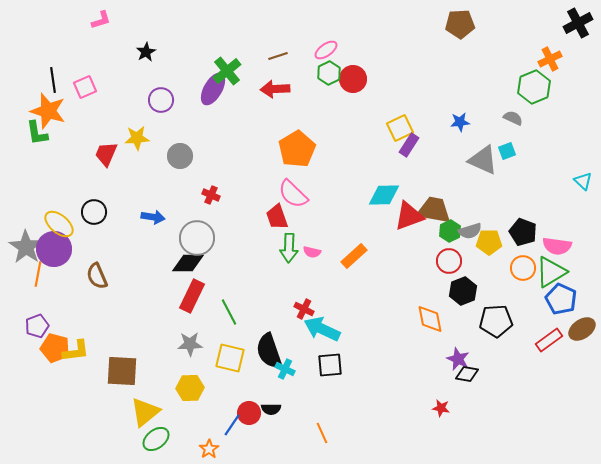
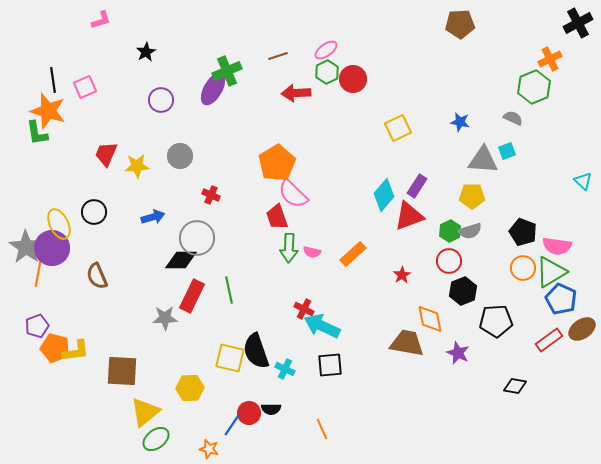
green cross at (227, 71): rotated 16 degrees clockwise
green hexagon at (329, 73): moved 2 px left, 1 px up
red arrow at (275, 89): moved 21 px right, 4 px down
blue star at (460, 122): rotated 18 degrees clockwise
yellow square at (400, 128): moved 2 px left
yellow star at (137, 138): moved 28 px down
purple rectangle at (409, 145): moved 8 px right, 41 px down
orange pentagon at (297, 149): moved 20 px left, 14 px down
gray triangle at (483, 160): rotated 20 degrees counterclockwise
cyan diamond at (384, 195): rotated 48 degrees counterclockwise
brown trapezoid at (434, 210): moved 27 px left, 133 px down
blue arrow at (153, 217): rotated 25 degrees counterclockwise
yellow ellipse at (59, 224): rotated 24 degrees clockwise
yellow pentagon at (489, 242): moved 17 px left, 46 px up
purple circle at (54, 249): moved 2 px left, 1 px up
orange rectangle at (354, 256): moved 1 px left, 2 px up
black diamond at (188, 263): moved 7 px left, 3 px up
green line at (229, 312): moved 22 px up; rotated 16 degrees clockwise
cyan arrow at (322, 329): moved 3 px up
gray star at (190, 344): moved 25 px left, 26 px up
black semicircle at (269, 351): moved 13 px left
purple star at (458, 359): moved 6 px up
black diamond at (467, 374): moved 48 px right, 12 px down
red star at (441, 408): moved 39 px left, 133 px up; rotated 30 degrees clockwise
orange line at (322, 433): moved 4 px up
orange star at (209, 449): rotated 24 degrees counterclockwise
